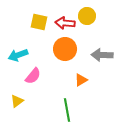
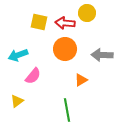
yellow circle: moved 3 px up
